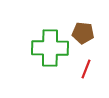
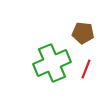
green cross: moved 2 px right, 15 px down; rotated 24 degrees counterclockwise
